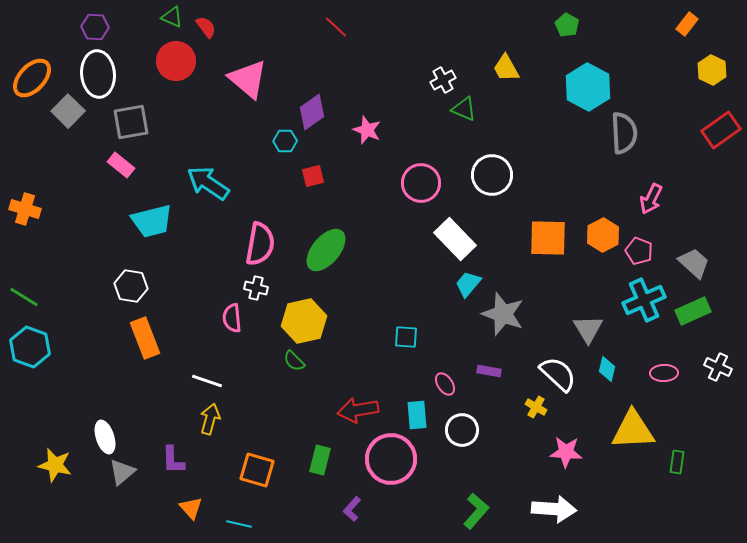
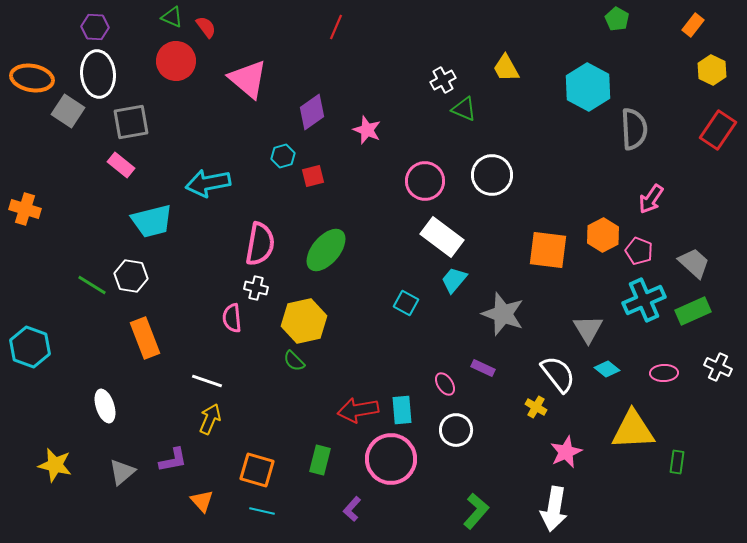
orange rectangle at (687, 24): moved 6 px right, 1 px down
green pentagon at (567, 25): moved 50 px right, 6 px up
red line at (336, 27): rotated 70 degrees clockwise
orange ellipse at (32, 78): rotated 57 degrees clockwise
gray square at (68, 111): rotated 12 degrees counterclockwise
red rectangle at (721, 130): moved 3 px left; rotated 21 degrees counterclockwise
gray semicircle at (624, 133): moved 10 px right, 4 px up
cyan hexagon at (285, 141): moved 2 px left, 15 px down; rotated 15 degrees counterclockwise
cyan arrow at (208, 183): rotated 45 degrees counterclockwise
pink circle at (421, 183): moved 4 px right, 2 px up
pink arrow at (651, 199): rotated 8 degrees clockwise
orange square at (548, 238): moved 12 px down; rotated 6 degrees clockwise
white rectangle at (455, 239): moved 13 px left, 2 px up; rotated 9 degrees counterclockwise
cyan trapezoid at (468, 284): moved 14 px left, 4 px up
white hexagon at (131, 286): moved 10 px up
green line at (24, 297): moved 68 px right, 12 px up
cyan square at (406, 337): moved 34 px up; rotated 25 degrees clockwise
cyan diamond at (607, 369): rotated 65 degrees counterclockwise
purple rectangle at (489, 371): moved 6 px left, 3 px up; rotated 15 degrees clockwise
white semicircle at (558, 374): rotated 9 degrees clockwise
cyan rectangle at (417, 415): moved 15 px left, 5 px up
yellow arrow at (210, 419): rotated 8 degrees clockwise
white circle at (462, 430): moved 6 px left
white ellipse at (105, 437): moved 31 px up
pink star at (566, 452): rotated 28 degrees counterclockwise
purple L-shape at (173, 460): rotated 100 degrees counterclockwise
orange triangle at (191, 508): moved 11 px right, 7 px up
white arrow at (554, 509): rotated 96 degrees clockwise
cyan line at (239, 524): moved 23 px right, 13 px up
